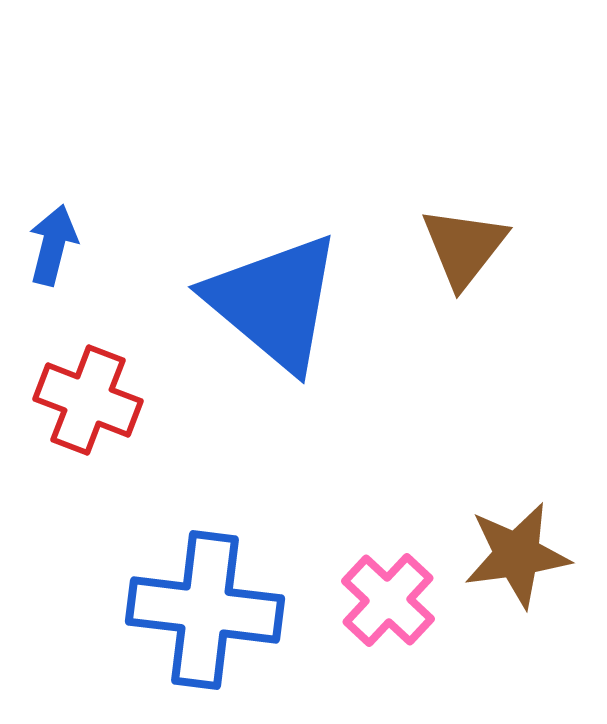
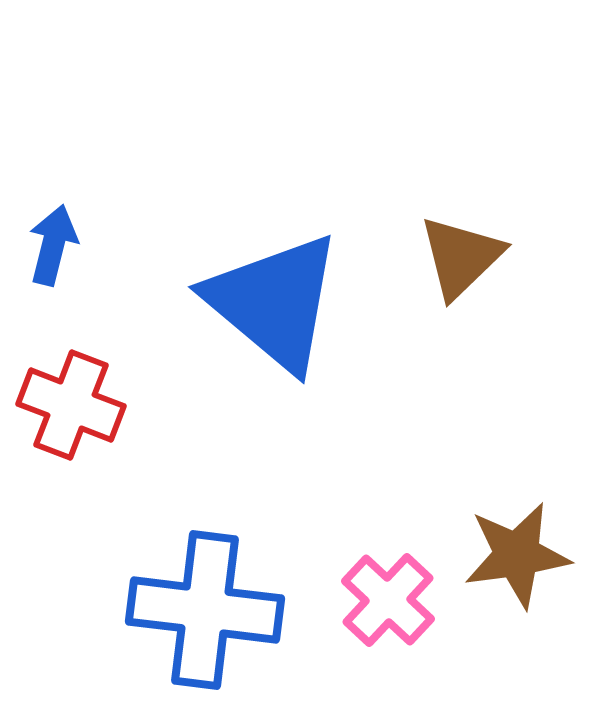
brown triangle: moved 3 px left, 10 px down; rotated 8 degrees clockwise
red cross: moved 17 px left, 5 px down
